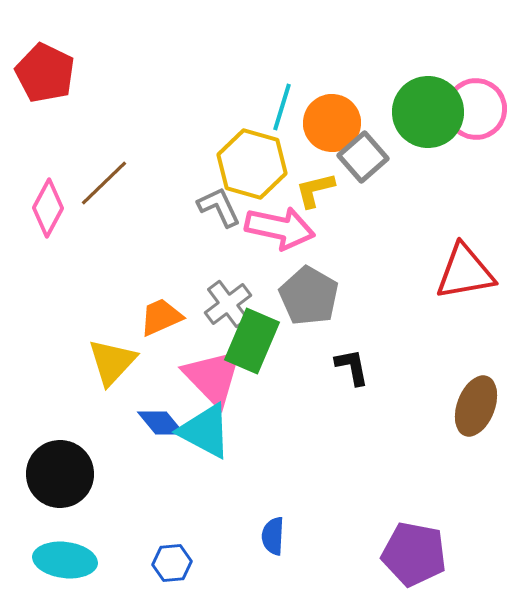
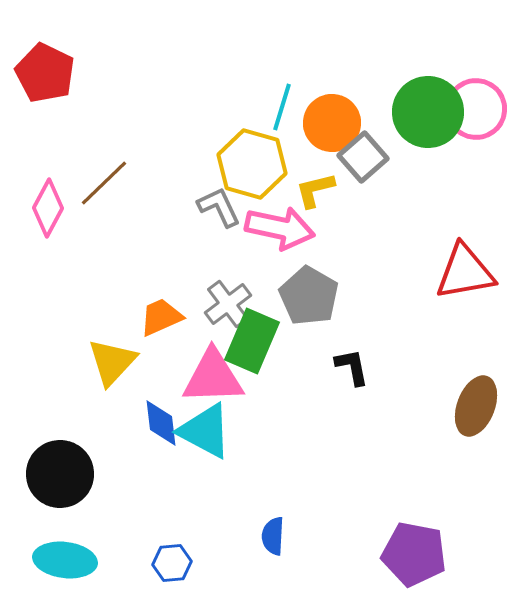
pink triangle: rotated 48 degrees counterclockwise
blue diamond: rotated 33 degrees clockwise
